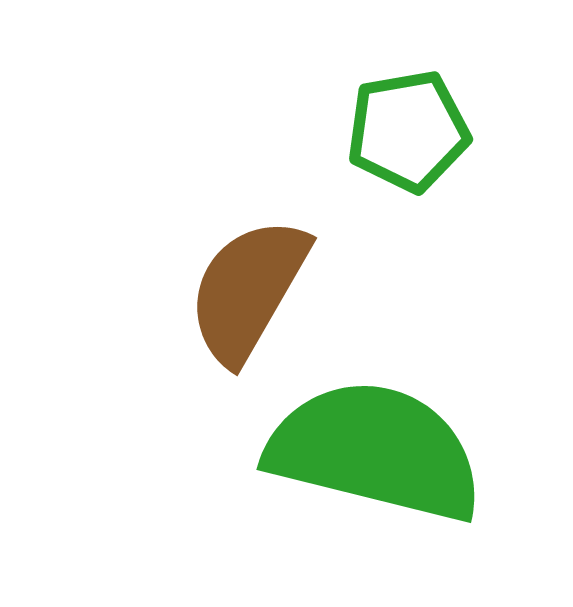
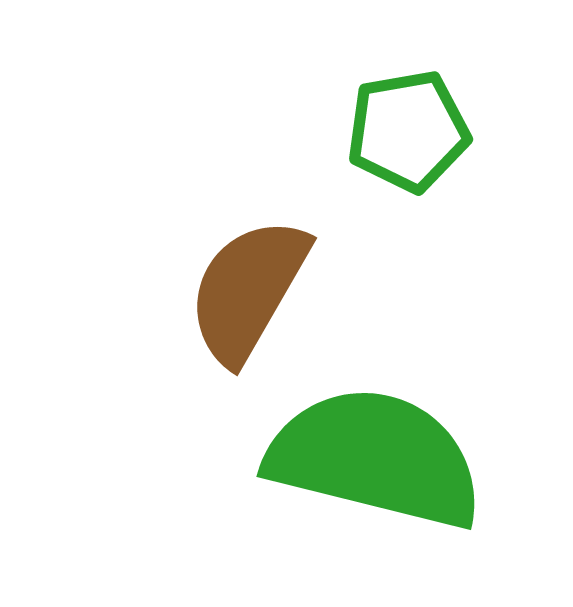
green semicircle: moved 7 px down
